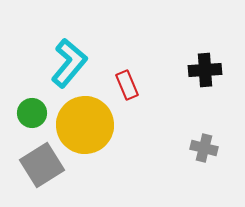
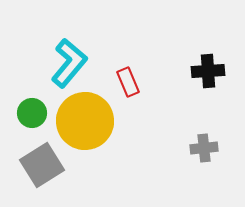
black cross: moved 3 px right, 1 px down
red rectangle: moved 1 px right, 3 px up
yellow circle: moved 4 px up
gray cross: rotated 20 degrees counterclockwise
